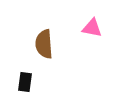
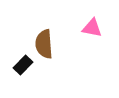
black rectangle: moved 2 px left, 17 px up; rotated 36 degrees clockwise
